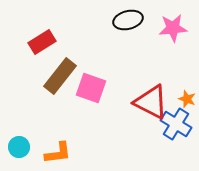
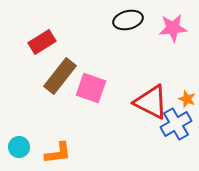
blue cross: rotated 28 degrees clockwise
